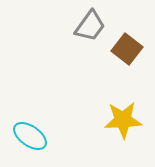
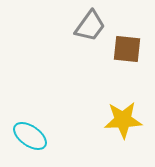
brown square: rotated 32 degrees counterclockwise
